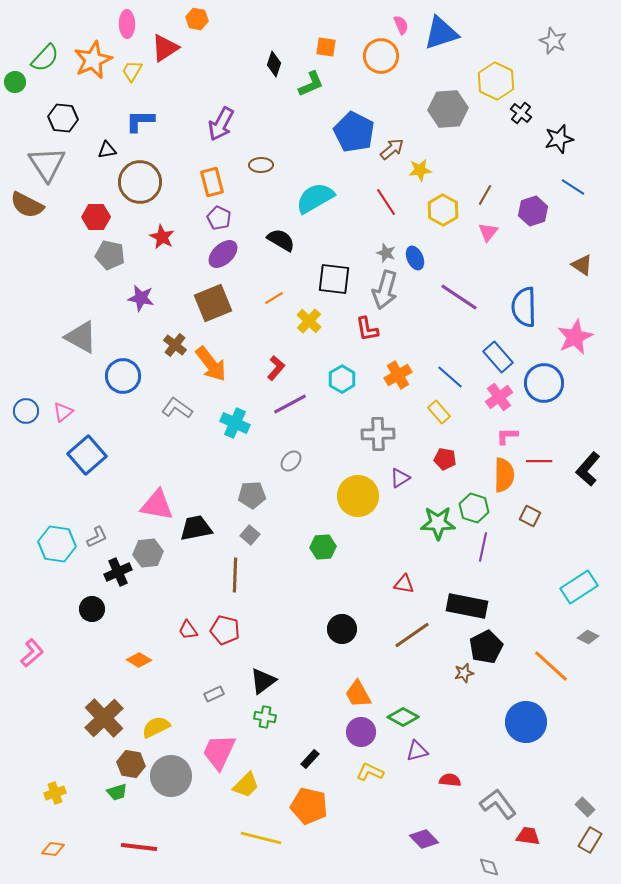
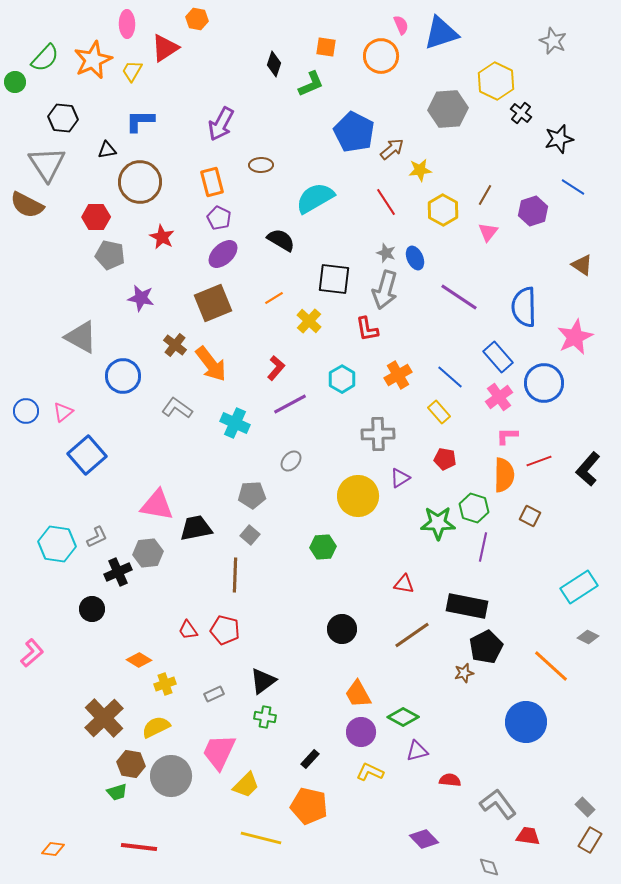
red line at (539, 461): rotated 20 degrees counterclockwise
yellow cross at (55, 793): moved 110 px right, 109 px up
